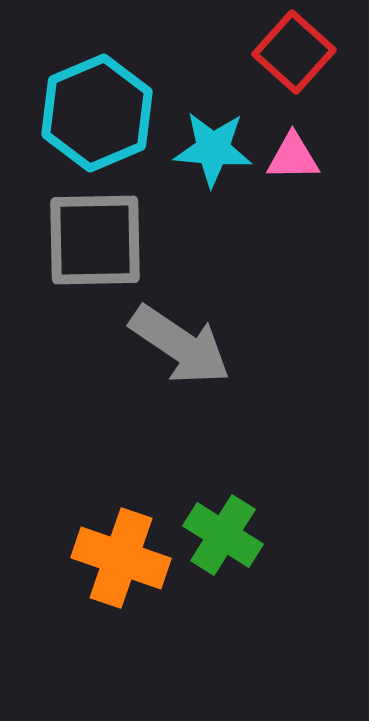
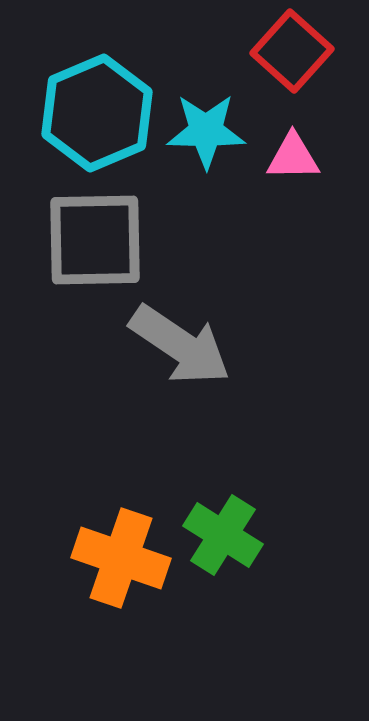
red square: moved 2 px left, 1 px up
cyan star: moved 7 px left, 18 px up; rotated 4 degrees counterclockwise
